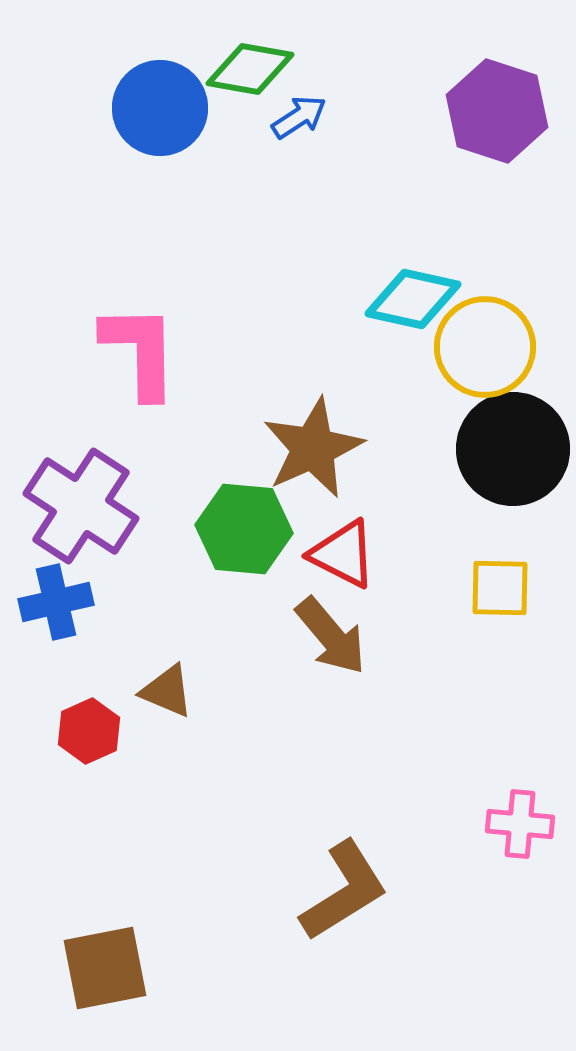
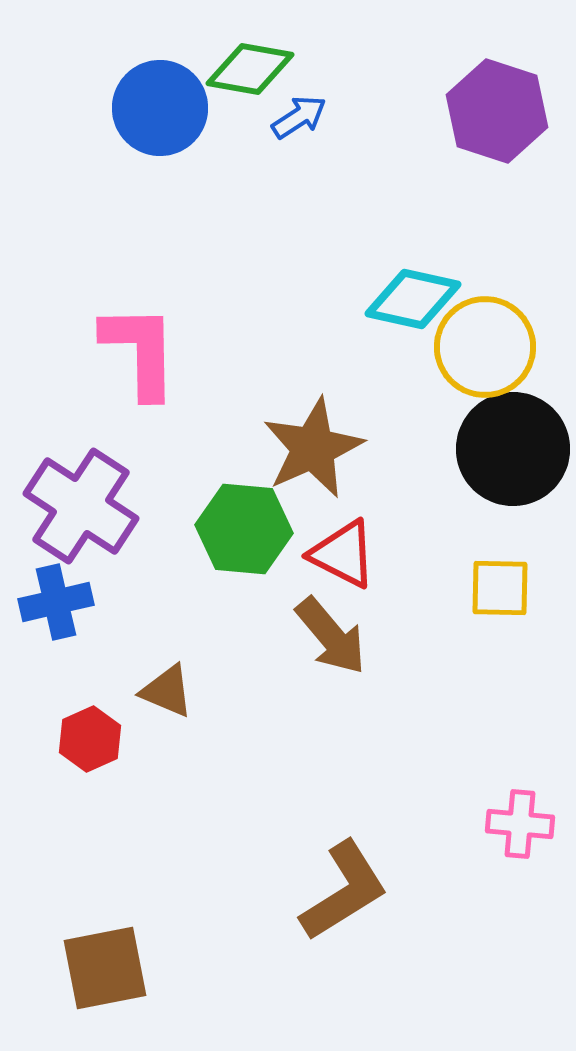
red hexagon: moved 1 px right, 8 px down
